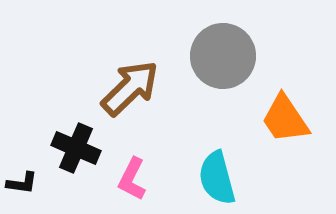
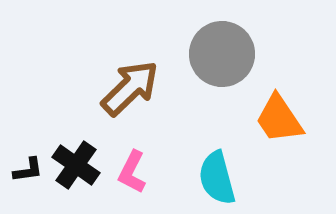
gray circle: moved 1 px left, 2 px up
orange trapezoid: moved 6 px left
black cross: moved 17 px down; rotated 12 degrees clockwise
pink L-shape: moved 7 px up
black L-shape: moved 6 px right, 13 px up; rotated 16 degrees counterclockwise
